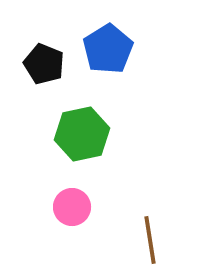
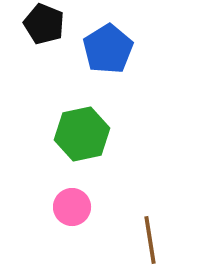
black pentagon: moved 40 px up
